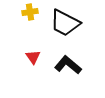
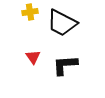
black trapezoid: moved 3 px left
black L-shape: moved 3 px left; rotated 44 degrees counterclockwise
